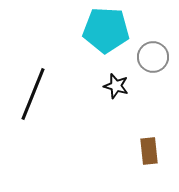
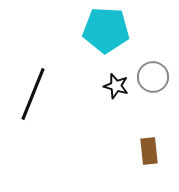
gray circle: moved 20 px down
